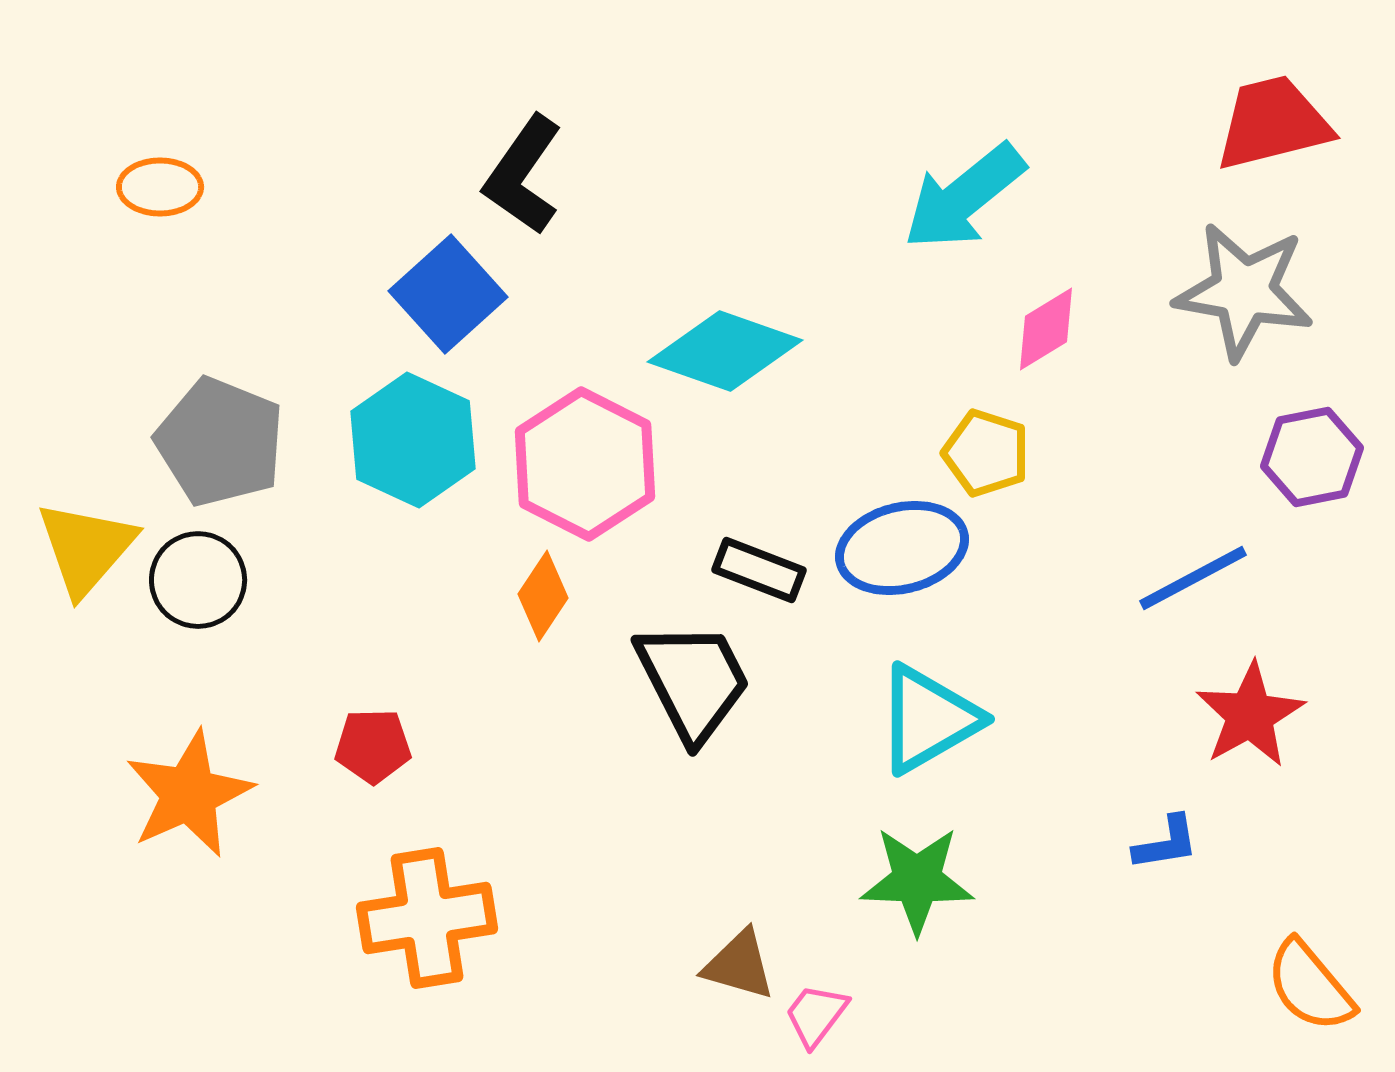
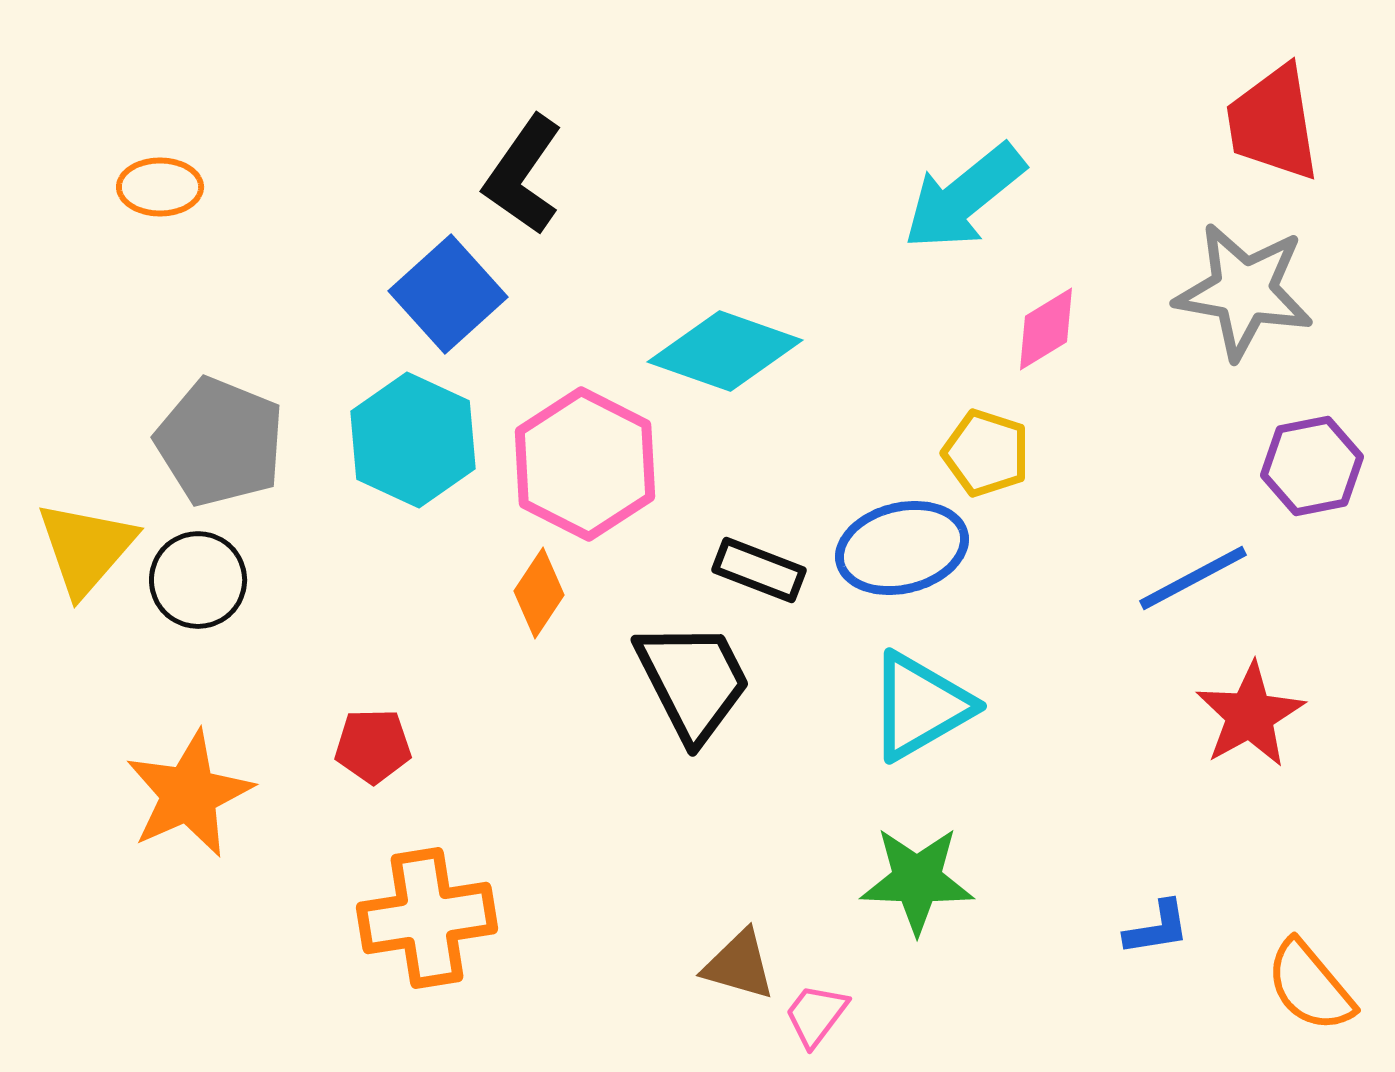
red trapezoid: rotated 85 degrees counterclockwise
purple hexagon: moved 9 px down
orange diamond: moved 4 px left, 3 px up
cyan triangle: moved 8 px left, 13 px up
blue L-shape: moved 9 px left, 85 px down
